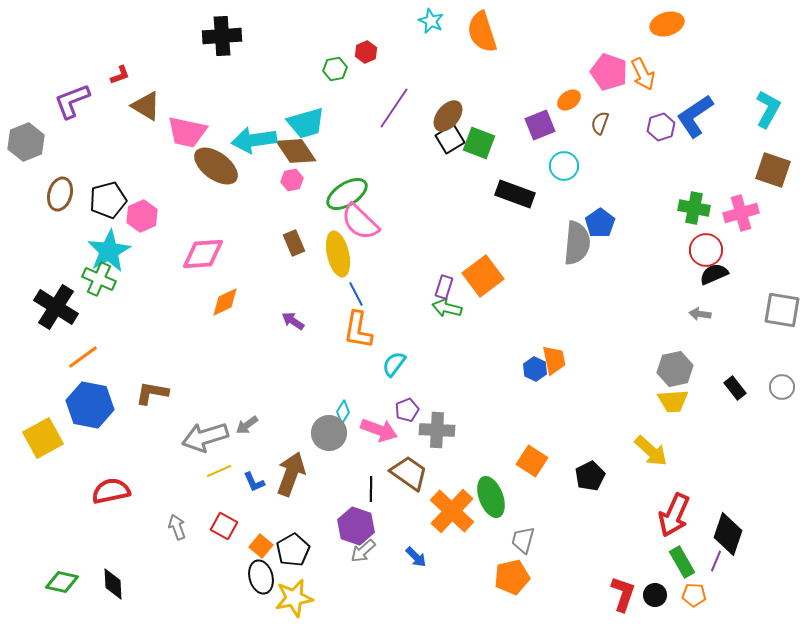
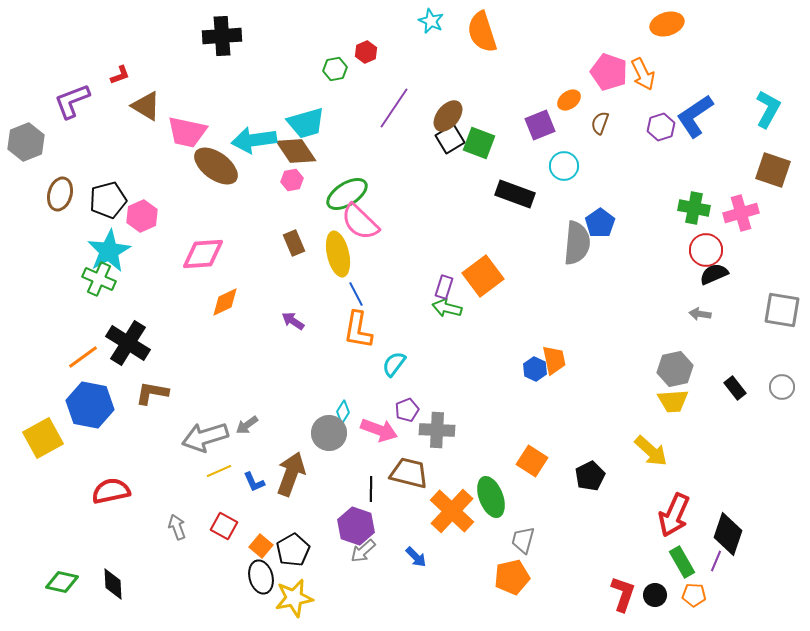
black cross at (56, 307): moved 72 px right, 36 px down
brown trapezoid at (409, 473): rotated 21 degrees counterclockwise
